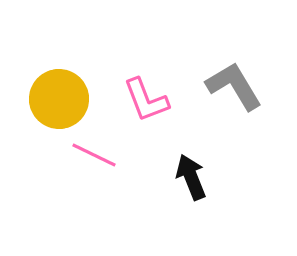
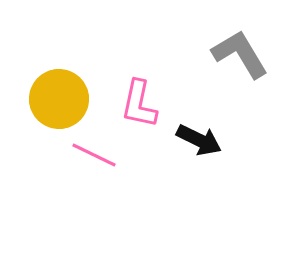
gray L-shape: moved 6 px right, 32 px up
pink L-shape: moved 7 px left, 4 px down; rotated 33 degrees clockwise
black arrow: moved 8 px right, 37 px up; rotated 138 degrees clockwise
